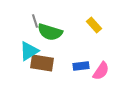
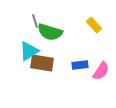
blue rectangle: moved 1 px left, 1 px up
